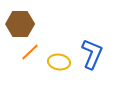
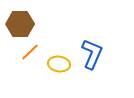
yellow ellipse: moved 2 px down
